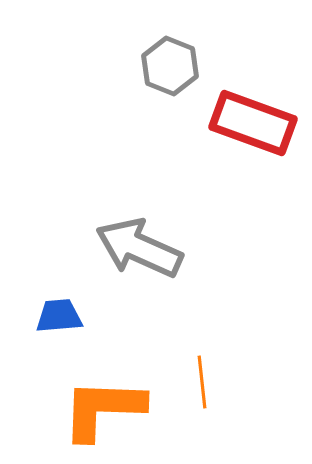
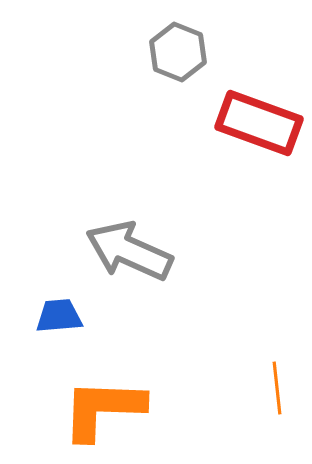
gray hexagon: moved 8 px right, 14 px up
red rectangle: moved 6 px right
gray arrow: moved 10 px left, 3 px down
orange line: moved 75 px right, 6 px down
